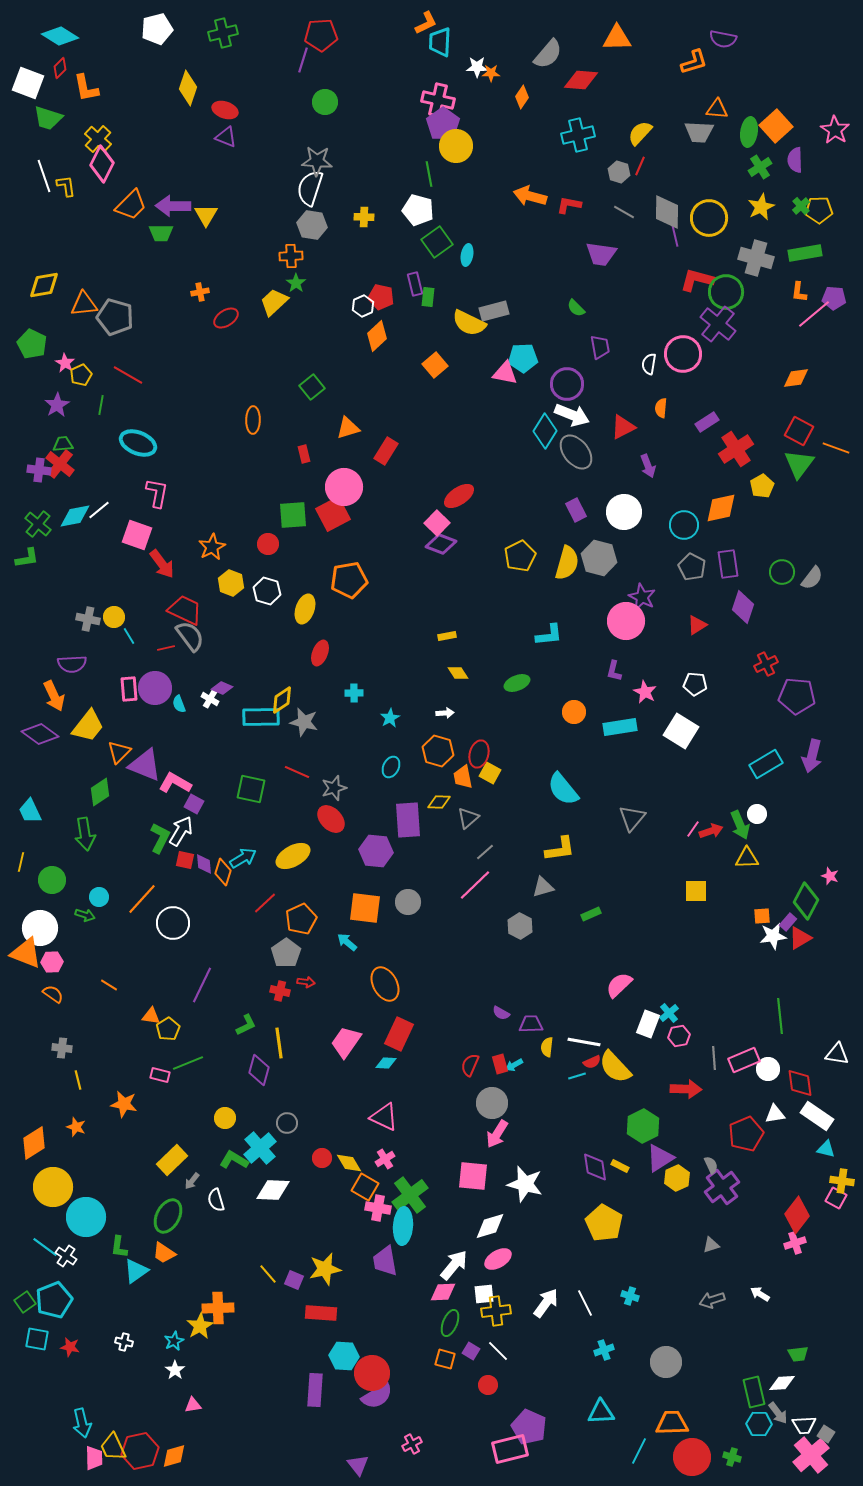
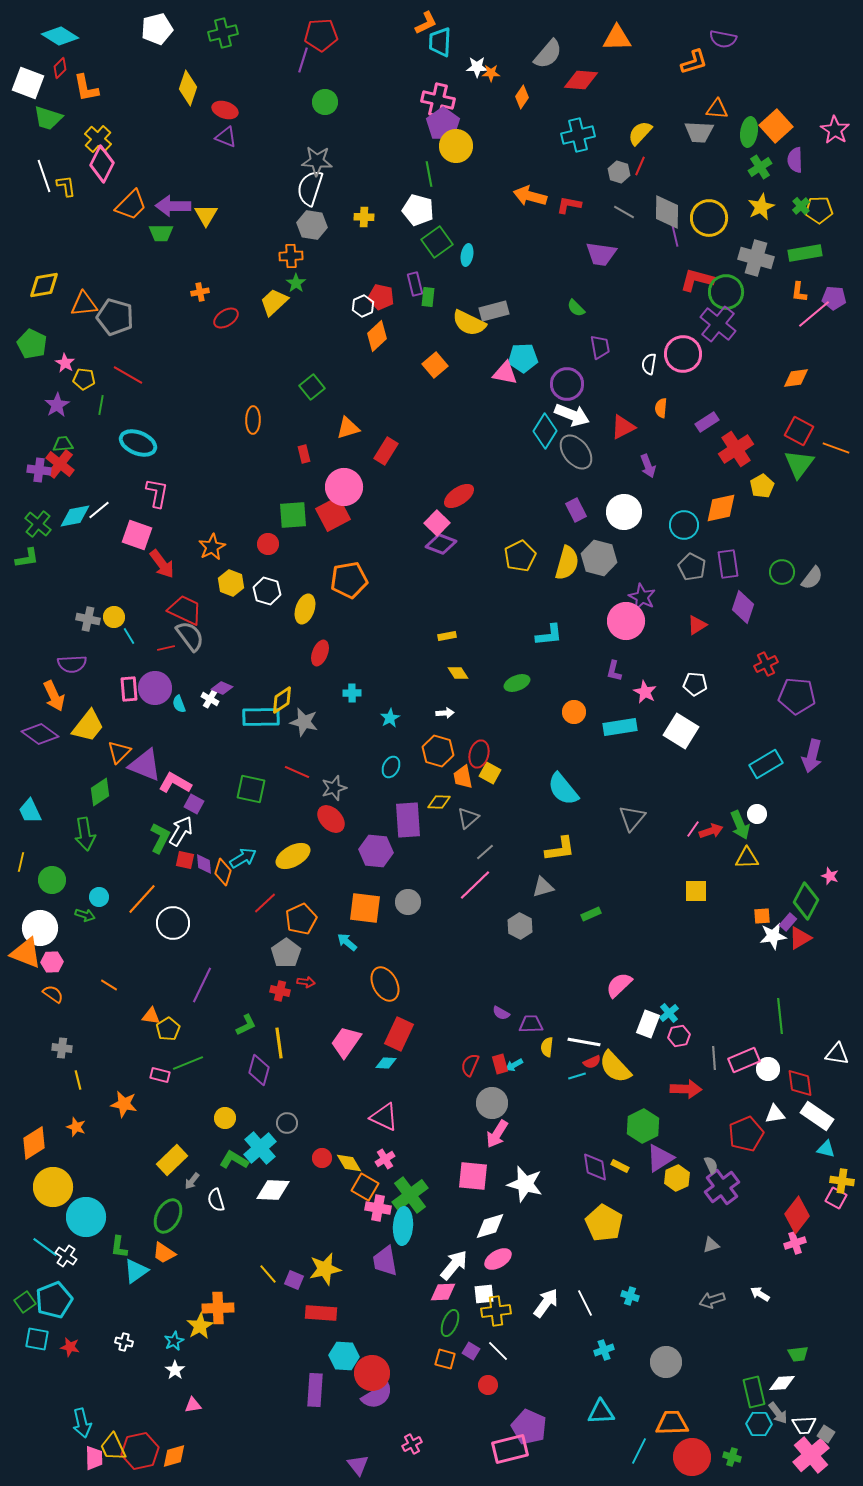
yellow pentagon at (81, 375): moved 3 px right, 4 px down; rotated 30 degrees clockwise
cyan cross at (354, 693): moved 2 px left
